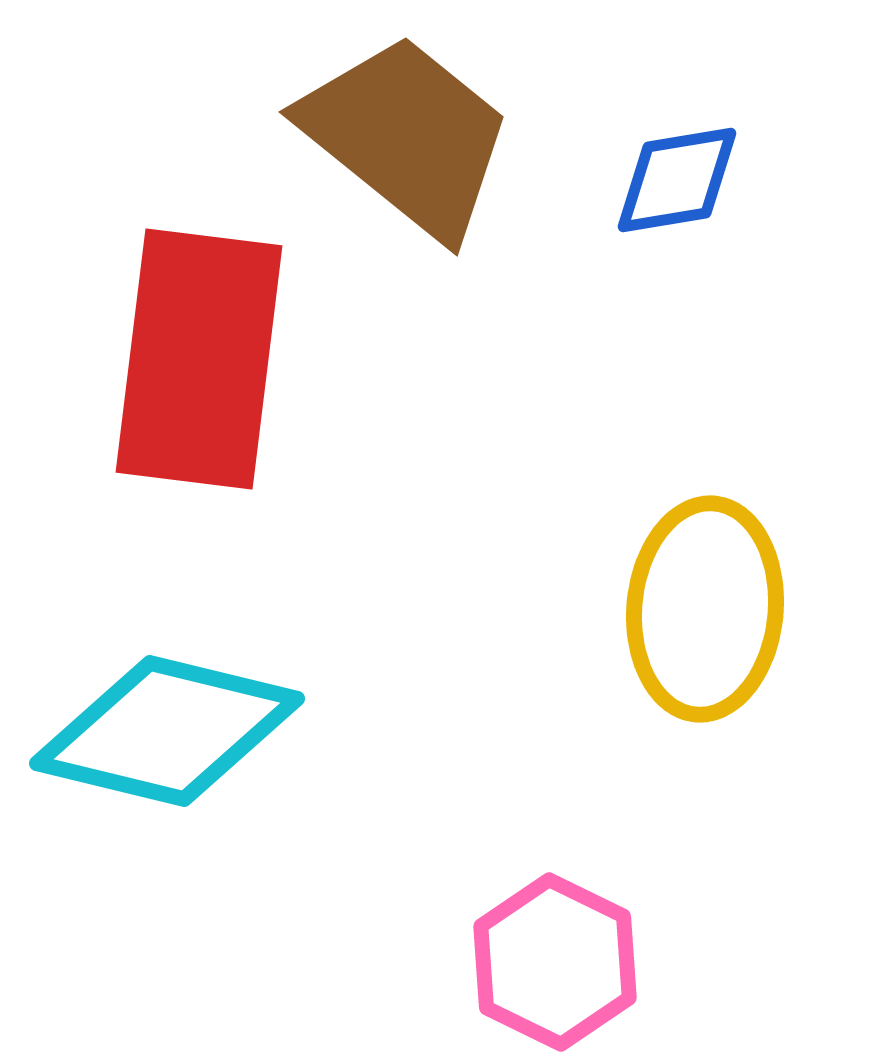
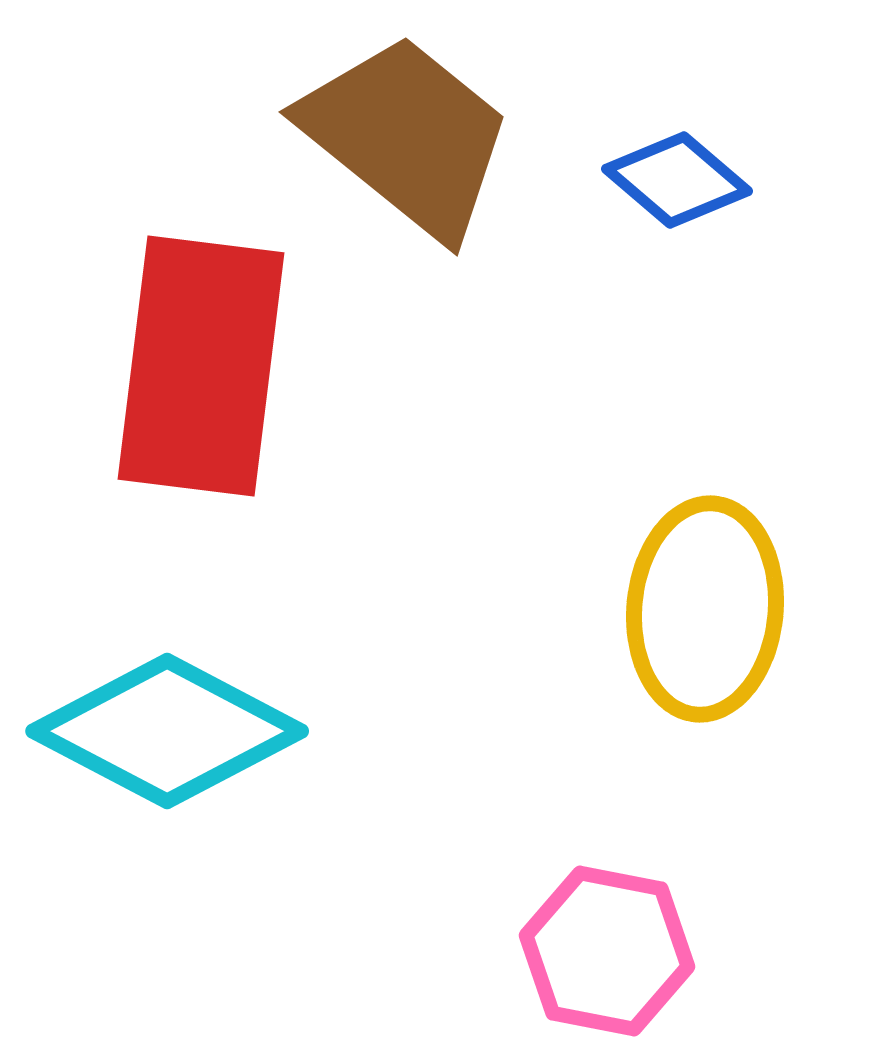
blue diamond: rotated 50 degrees clockwise
red rectangle: moved 2 px right, 7 px down
cyan diamond: rotated 14 degrees clockwise
pink hexagon: moved 52 px right, 11 px up; rotated 15 degrees counterclockwise
